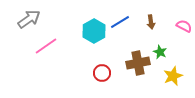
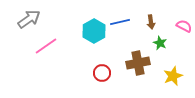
blue line: rotated 18 degrees clockwise
green star: moved 9 px up
